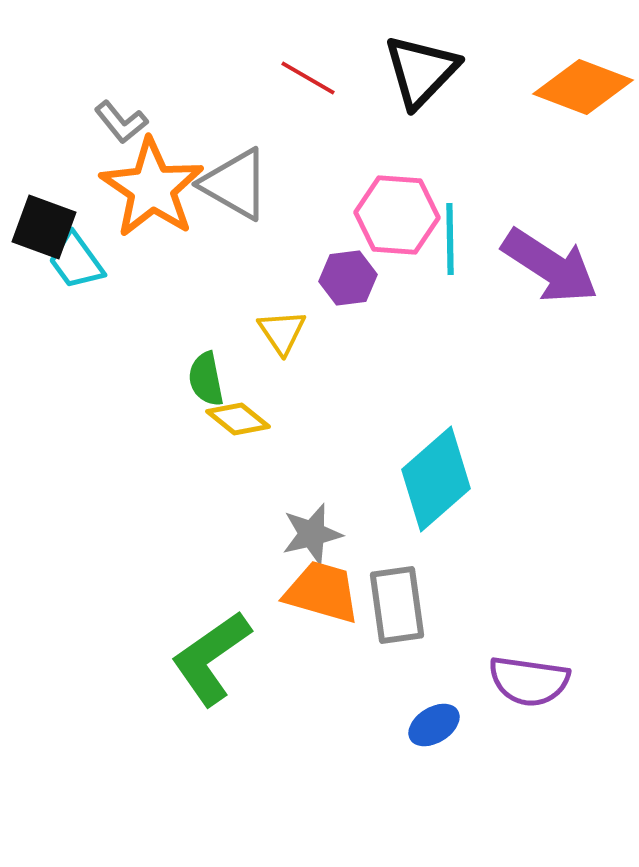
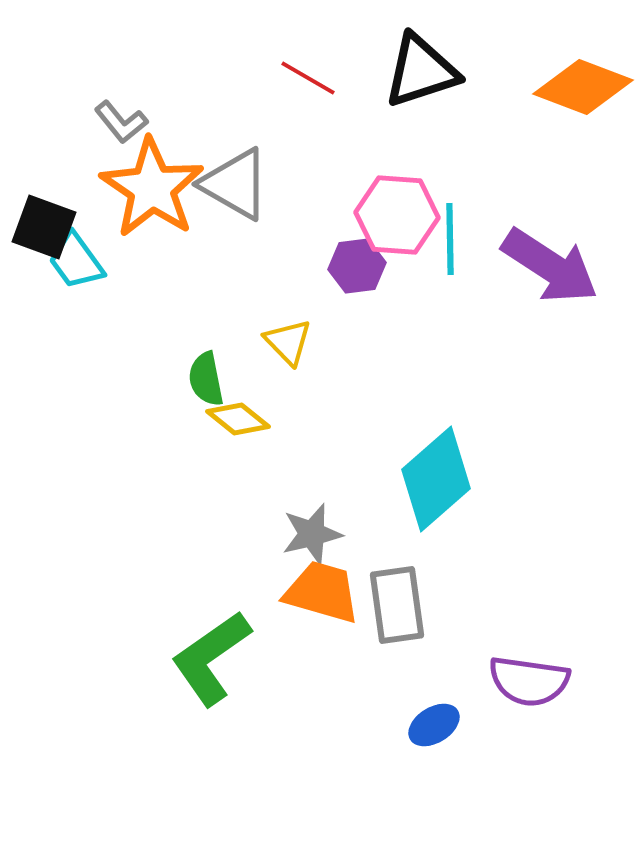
black triangle: rotated 28 degrees clockwise
purple hexagon: moved 9 px right, 12 px up
yellow triangle: moved 6 px right, 10 px down; rotated 10 degrees counterclockwise
